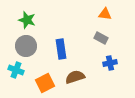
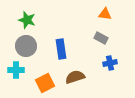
cyan cross: rotated 21 degrees counterclockwise
